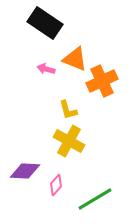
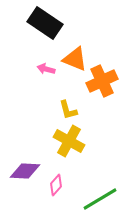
green line: moved 5 px right
